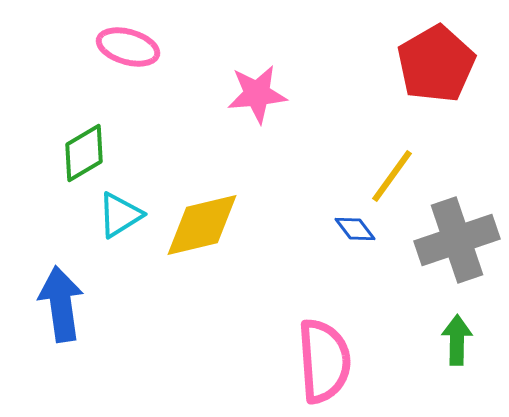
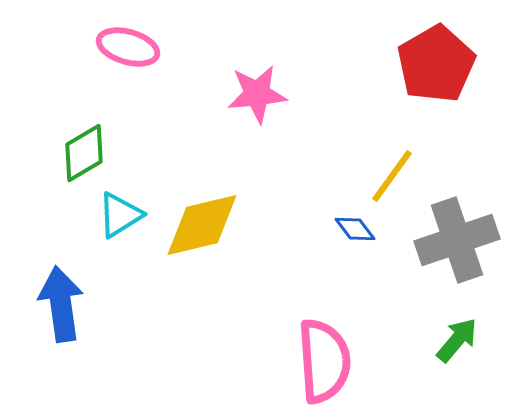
green arrow: rotated 39 degrees clockwise
